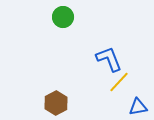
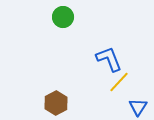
blue triangle: rotated 48 degrees counterclockwise
